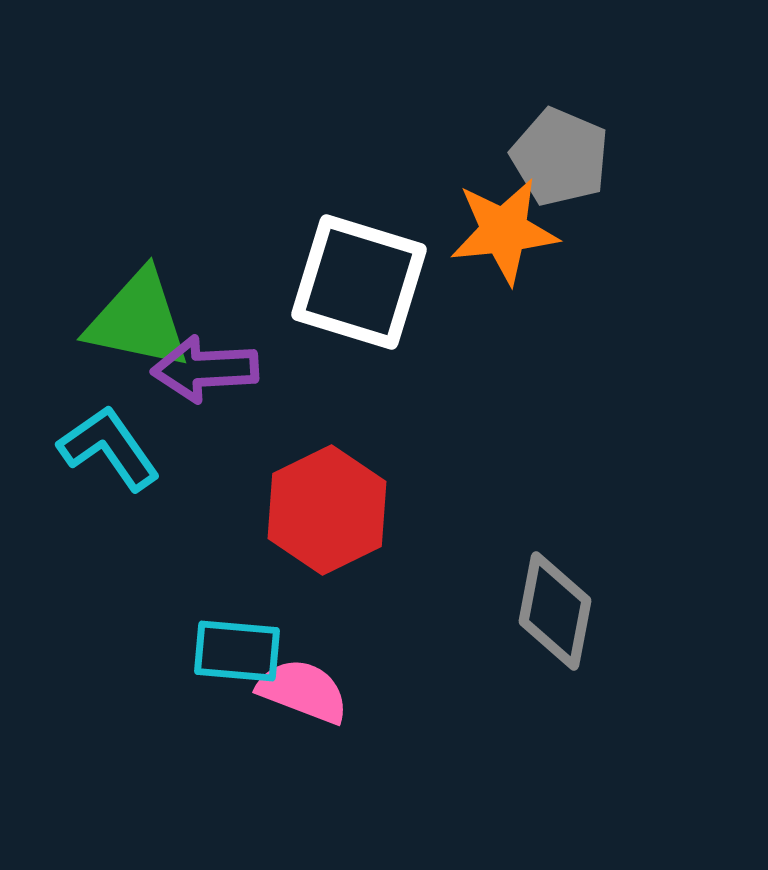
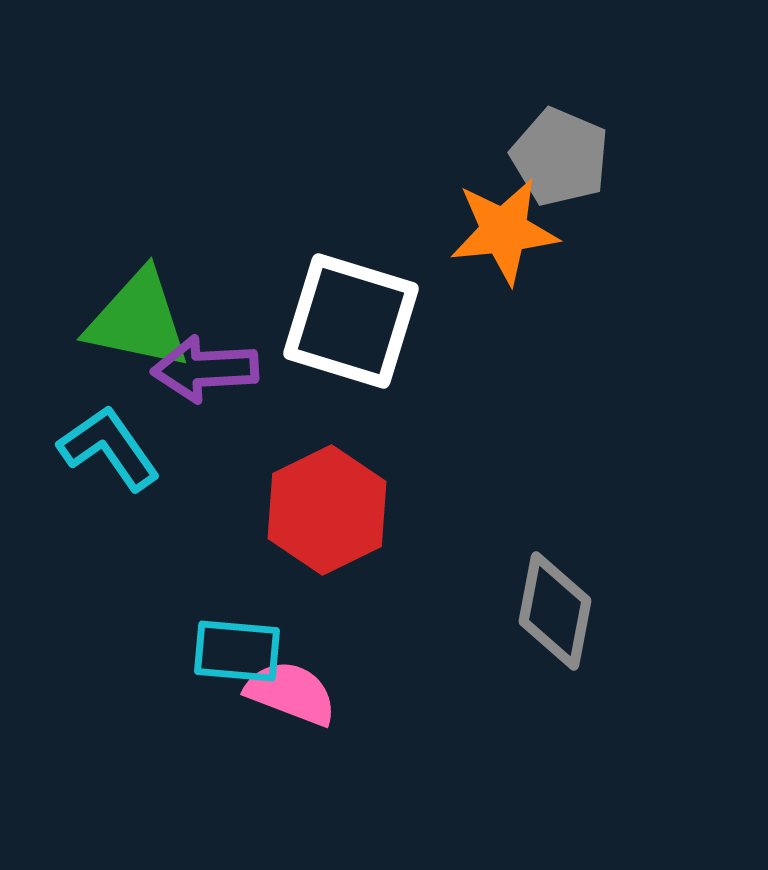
white square: moved 8 px left, 39 px down
pink semicircle: moved 12 px left, 2 px down
